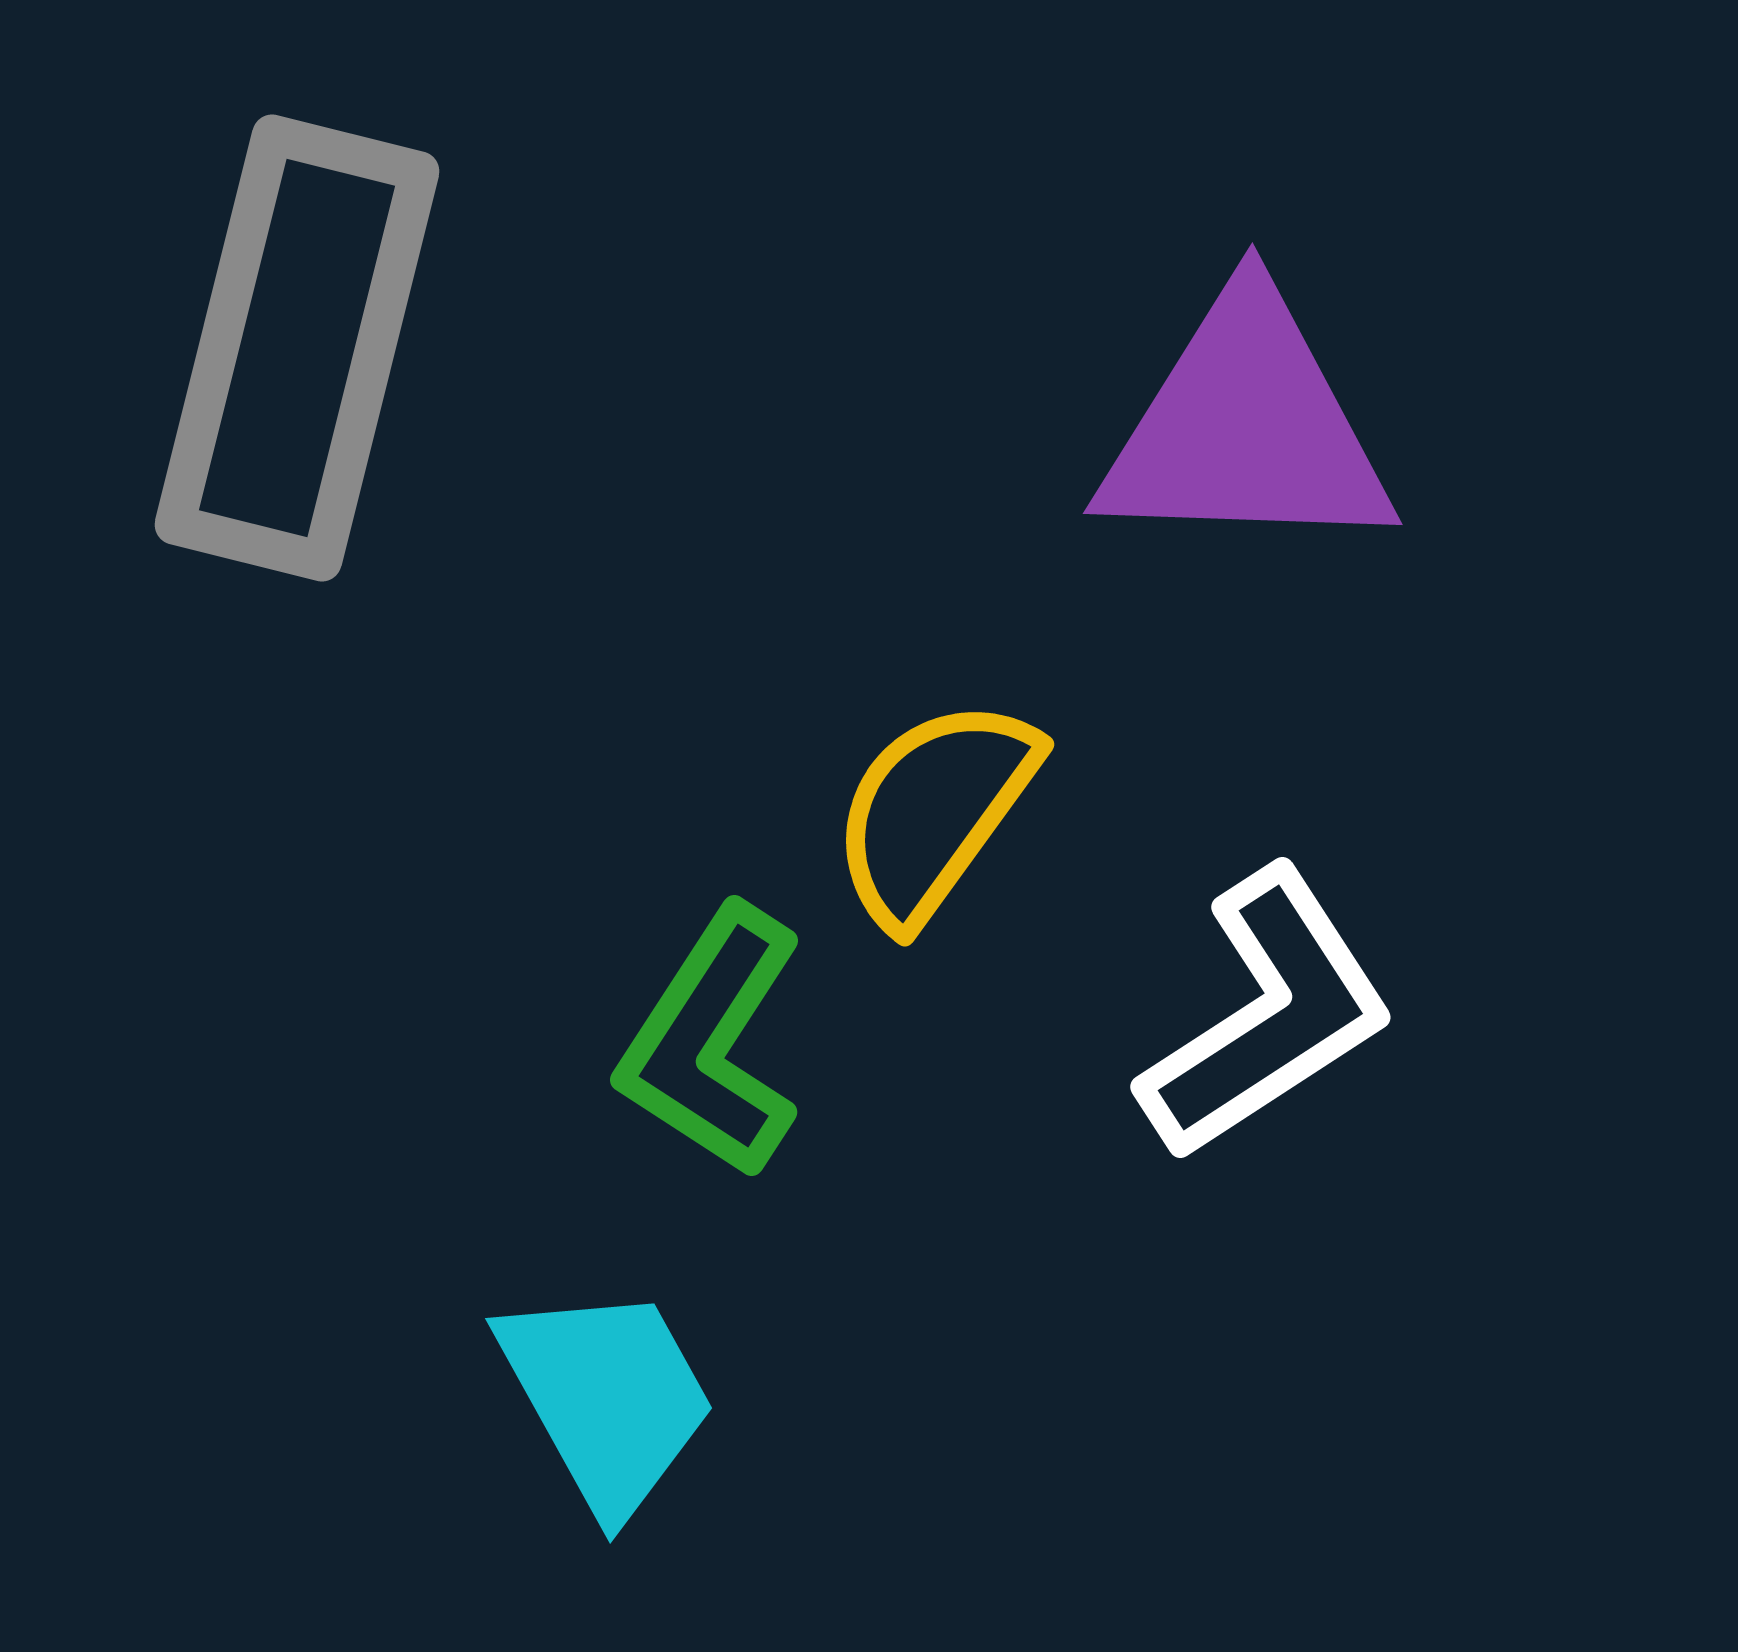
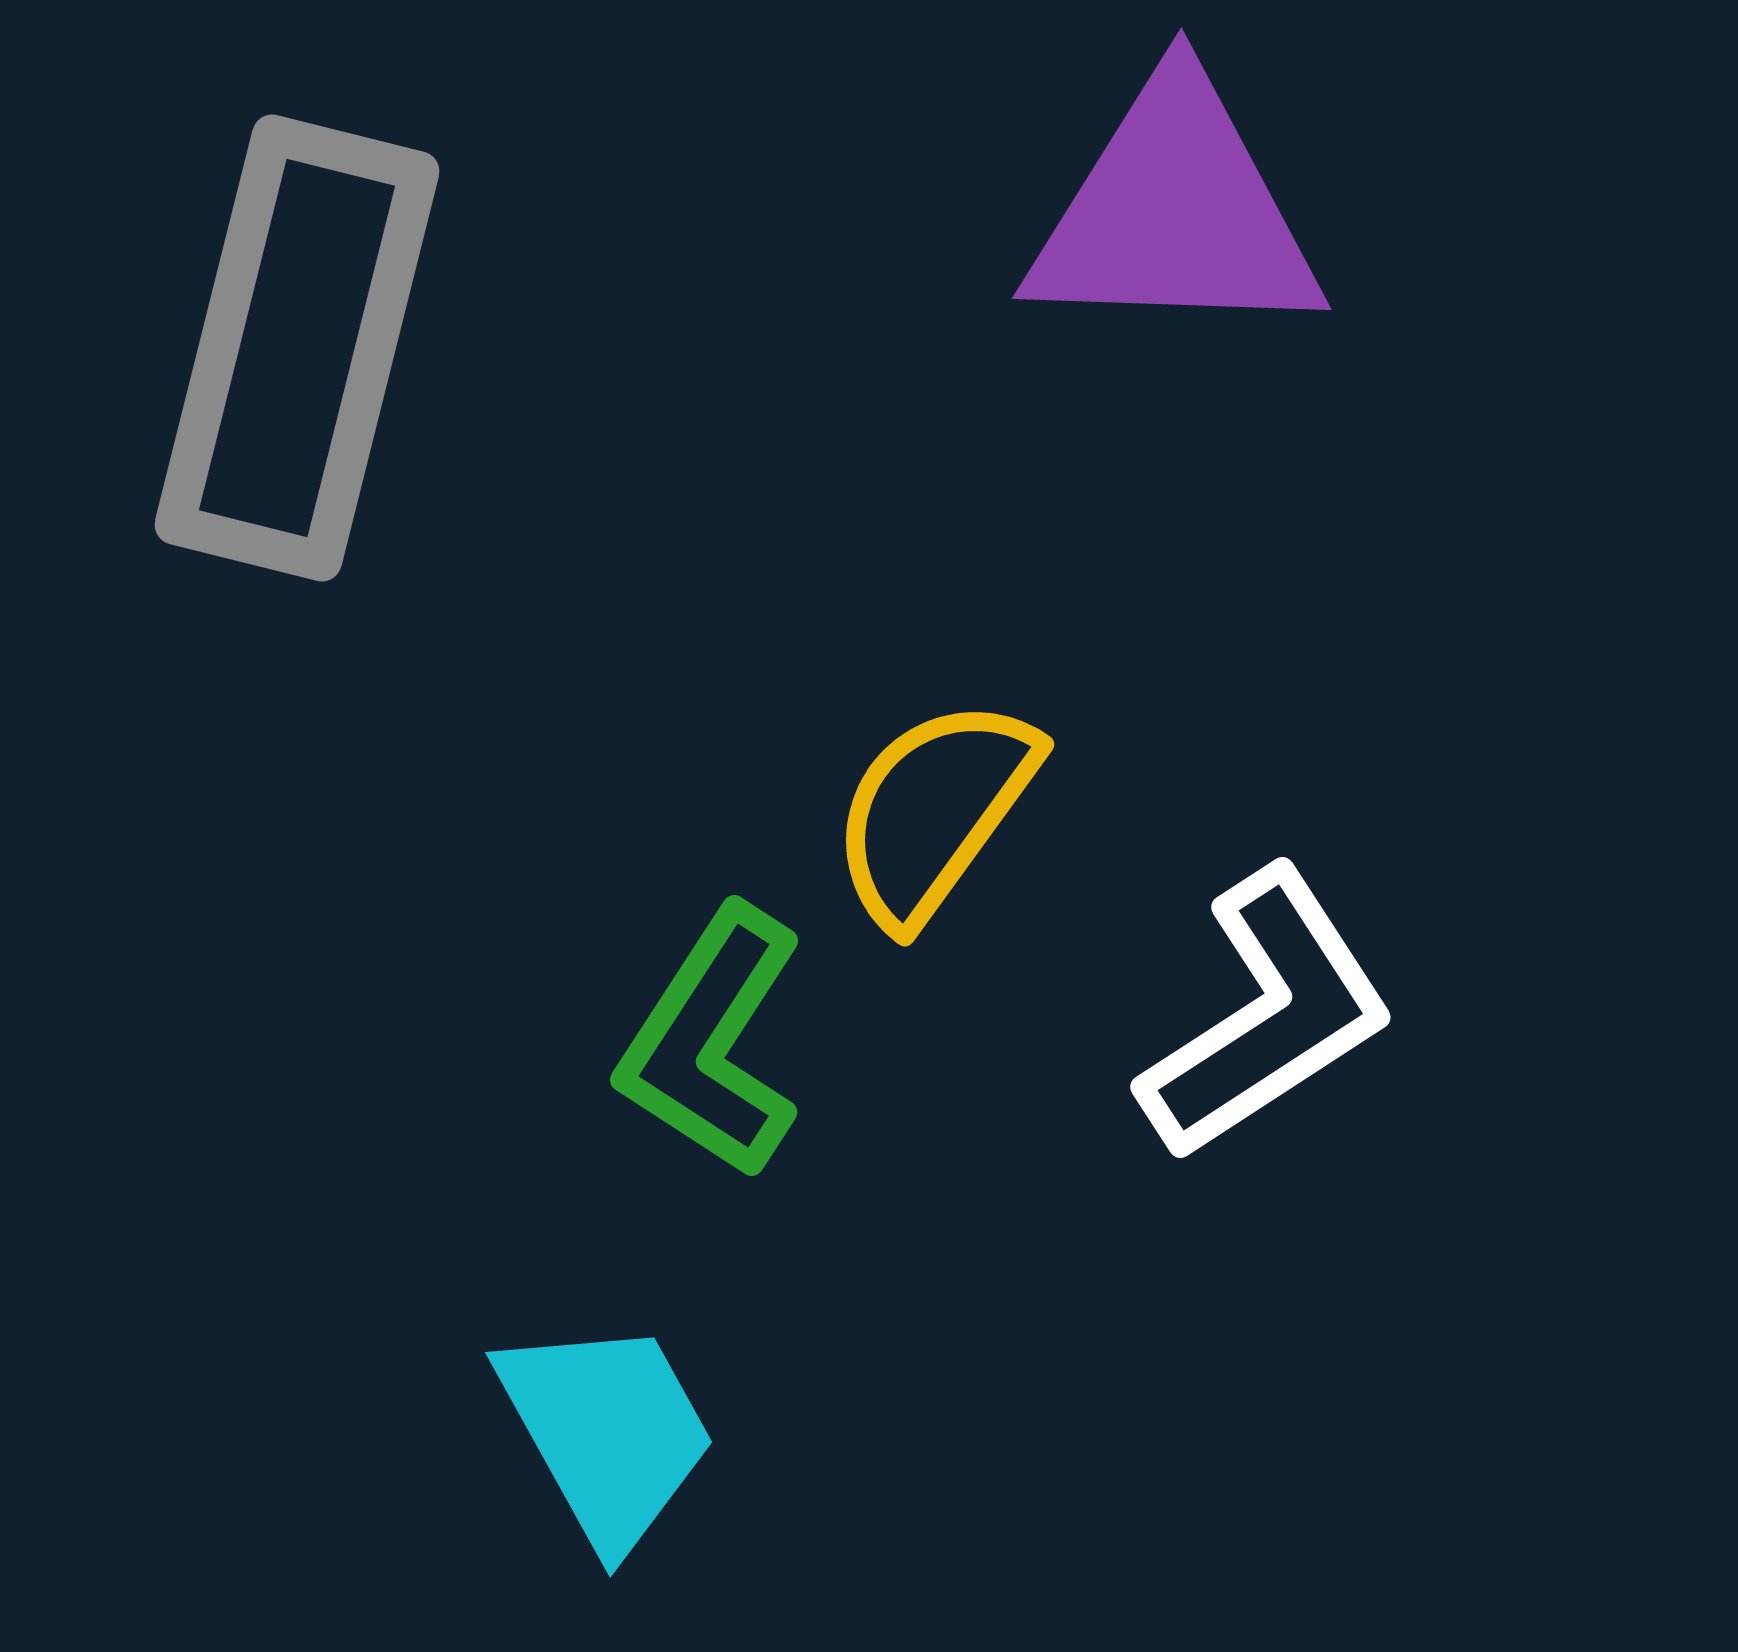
purple triangle: moved 71 px left, 215 px up
cyan trapezoid: moved 34 px down
